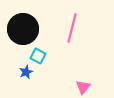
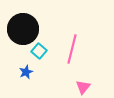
pink line: moved 21 px down
cyan square: moved 1 px right, 5 px up; rotated 14 degrees clockwise
